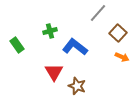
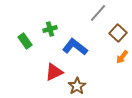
green cross: moved 2 px up
green rectangle: moved 8 px right, 4 px up
orange arrow: rotated 104 degrees clockwise
red triangle: rotated 36 degrees clockwise
brown star: rotated 18 degrees clockwise
